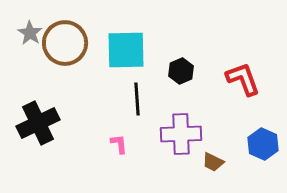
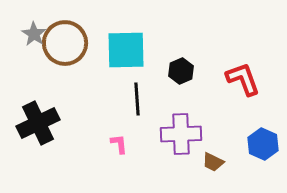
gray star: moved 4 px right, 1 px down
